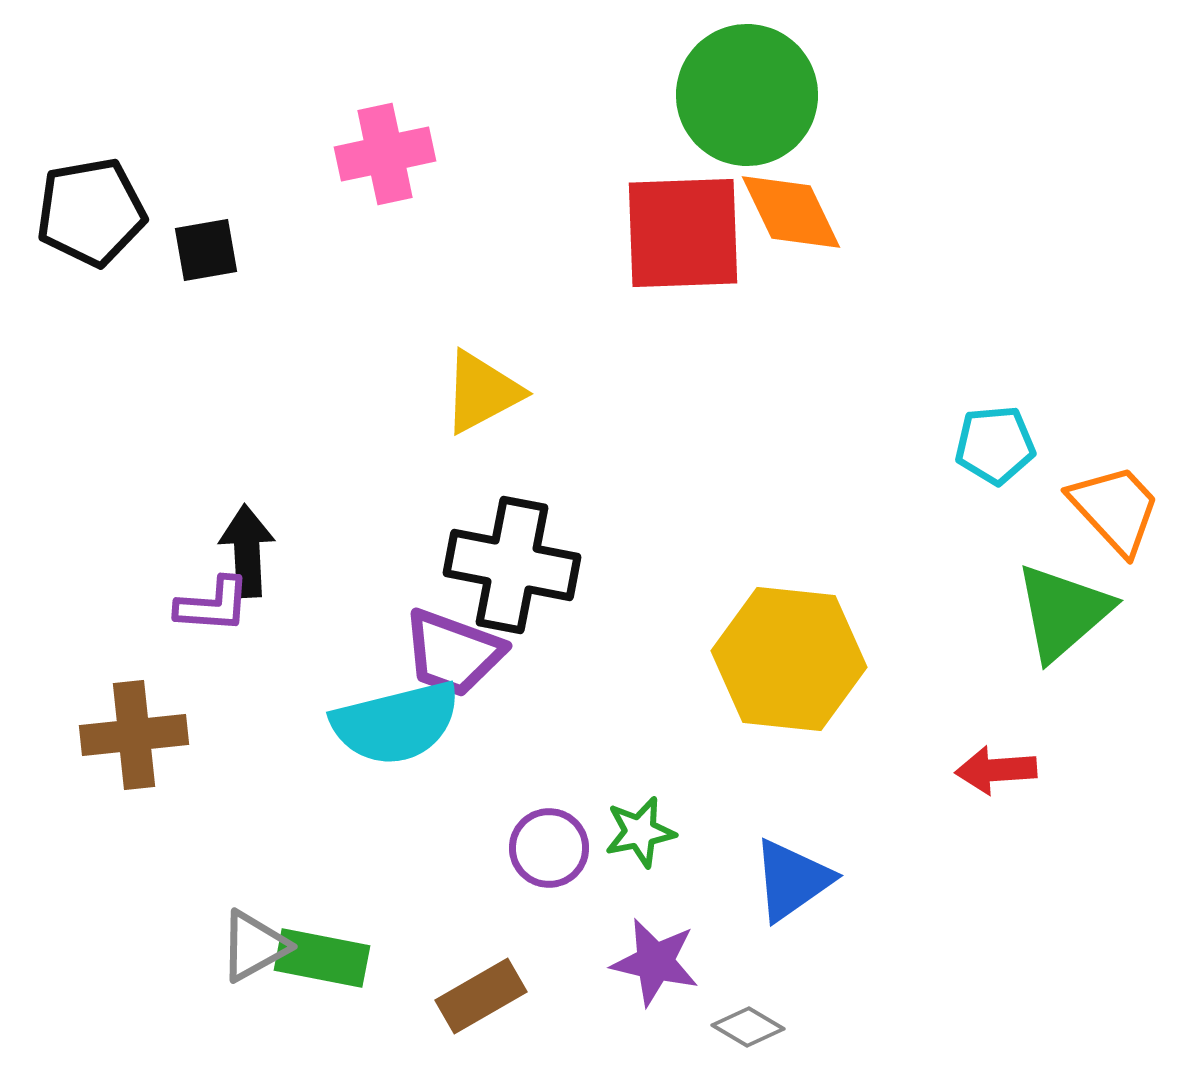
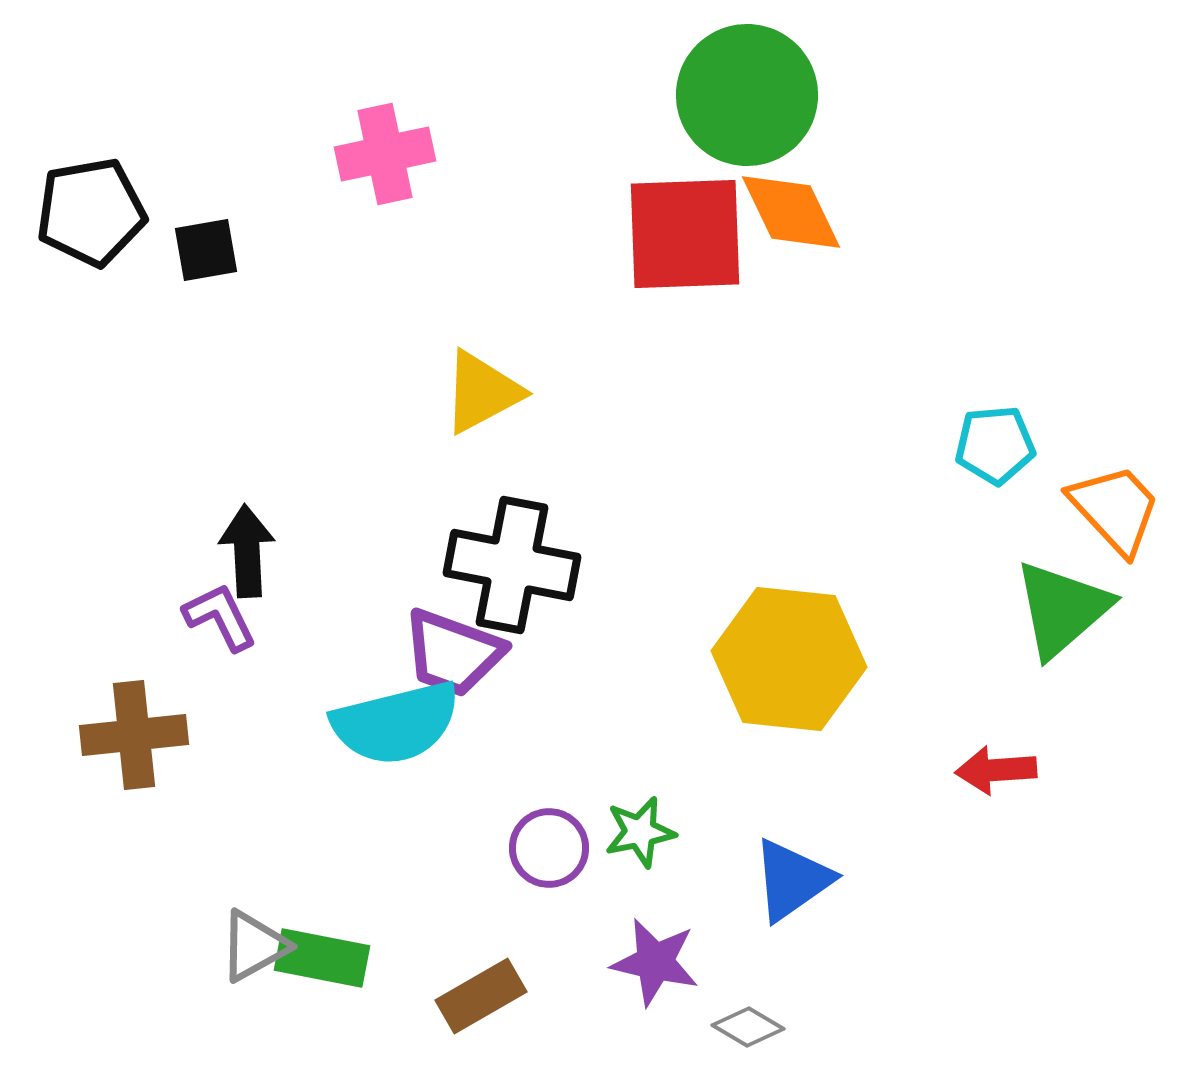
red square: moved 2 px right, 1 px down
purple L-shape: moved 7 px right, 12 px down; rotated 120 degrees counterclockwise
green triangle: moved 1 px left, 3 px up
